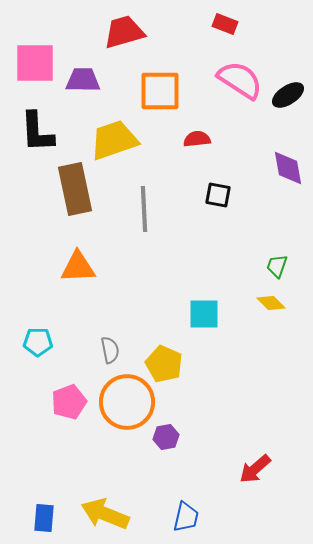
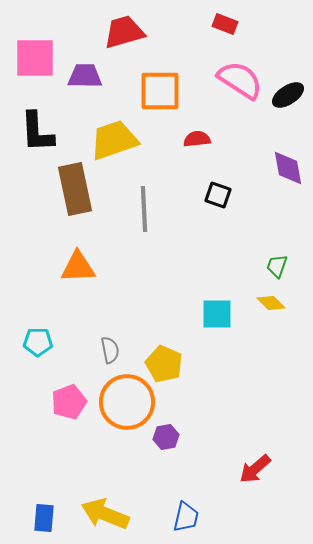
pink square: moved 5 px up
purple trapezoid: moved 2 px right, 4 px up
black square: rotated 8 degrees clockwise
cyan square: moved 13 px right
